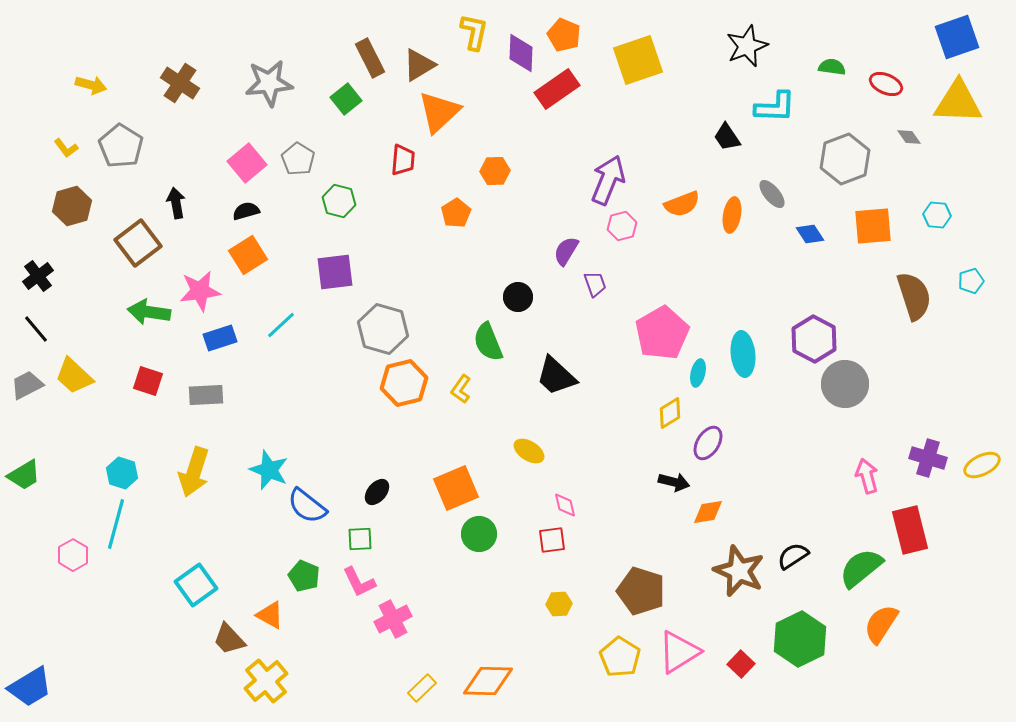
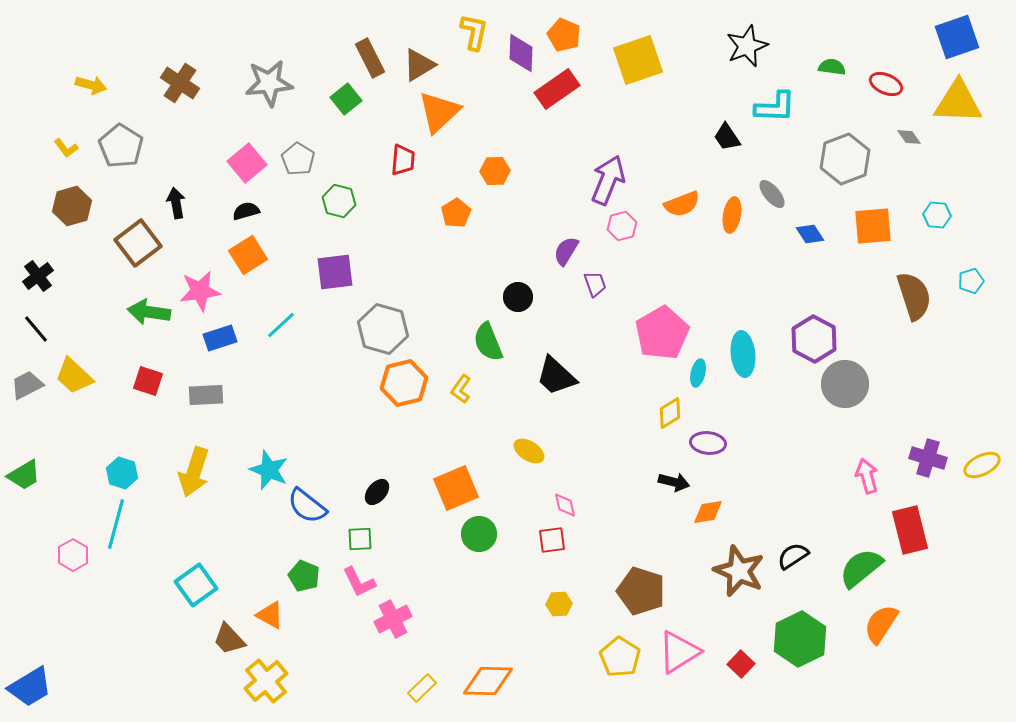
purple ellipse at (708, 443): rotated 64 degrees clockwise
